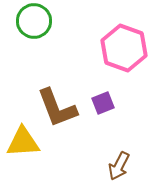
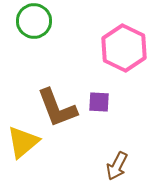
pink hexagon: rotated 6 degrees clockwise
purple square: moved 4 px left, 1 px up; rotated 25 degrees clockwise
yellow triangle: rotated 36 degrees counterclockwise
brown arrow: moved 2 px left
